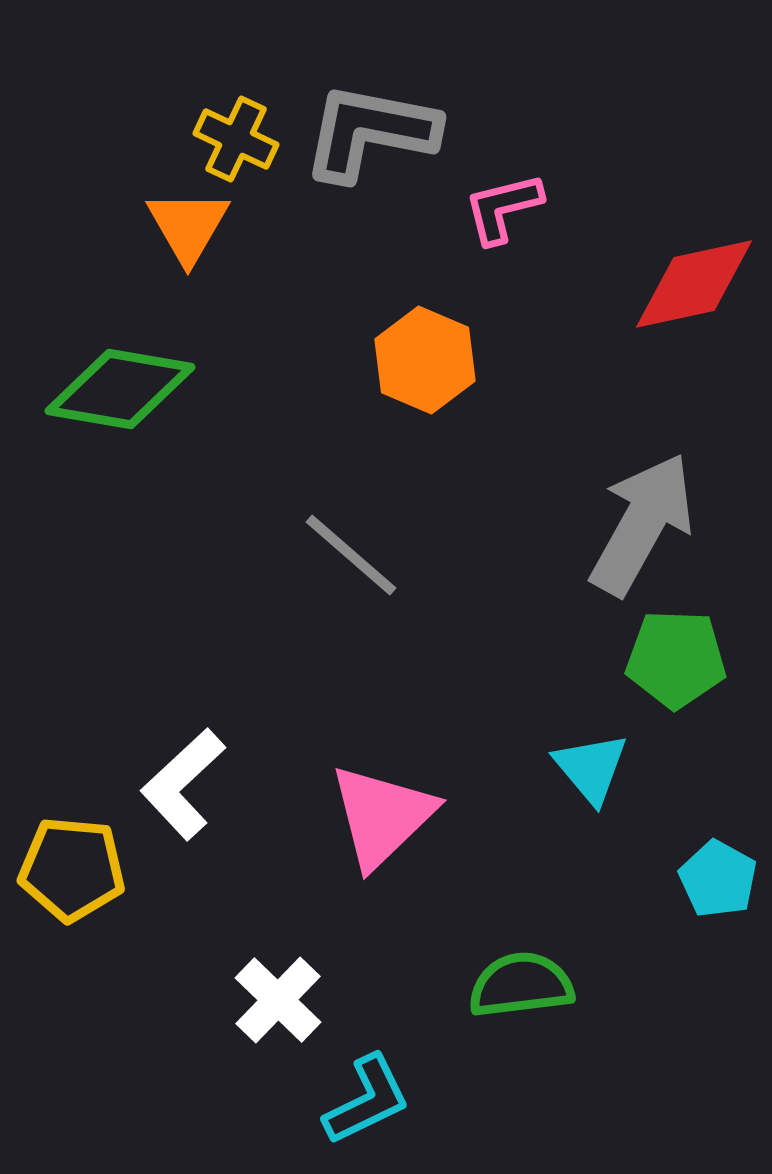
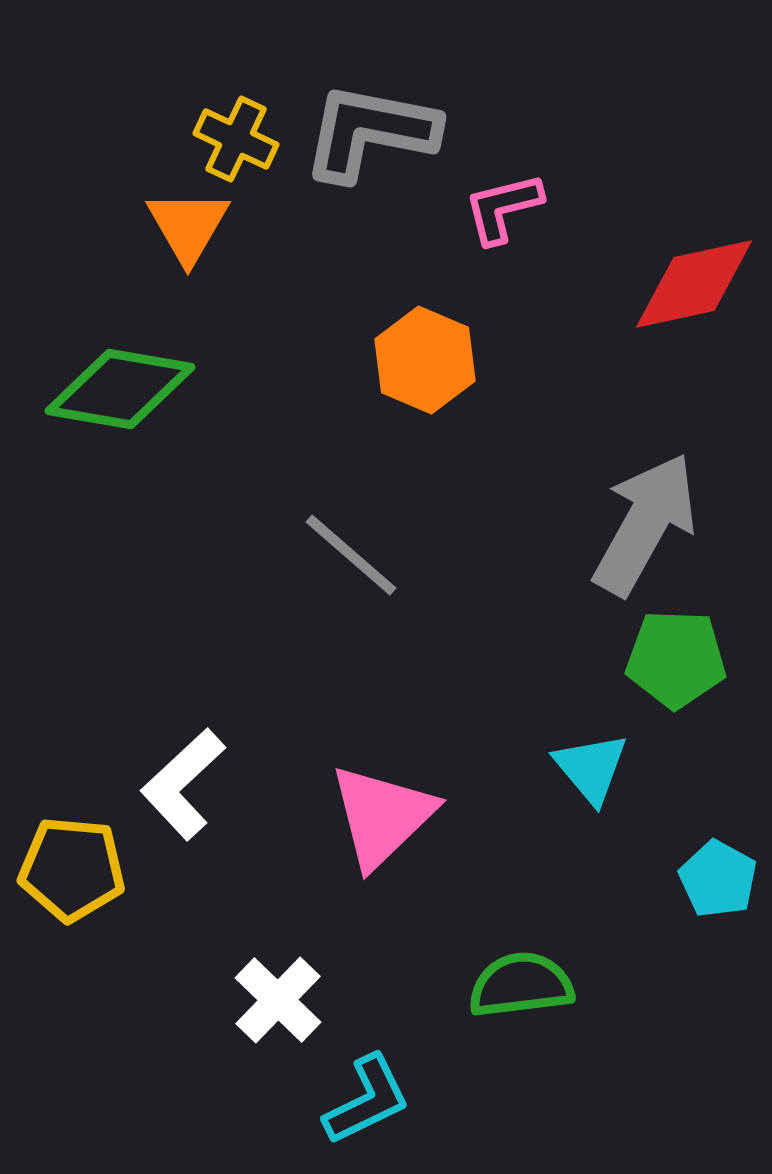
gray arrow: moved 3 px right
